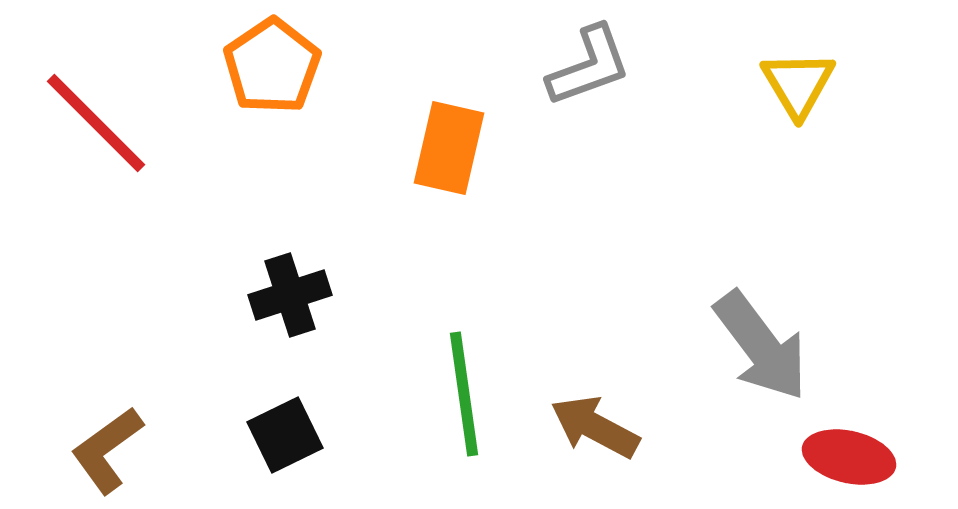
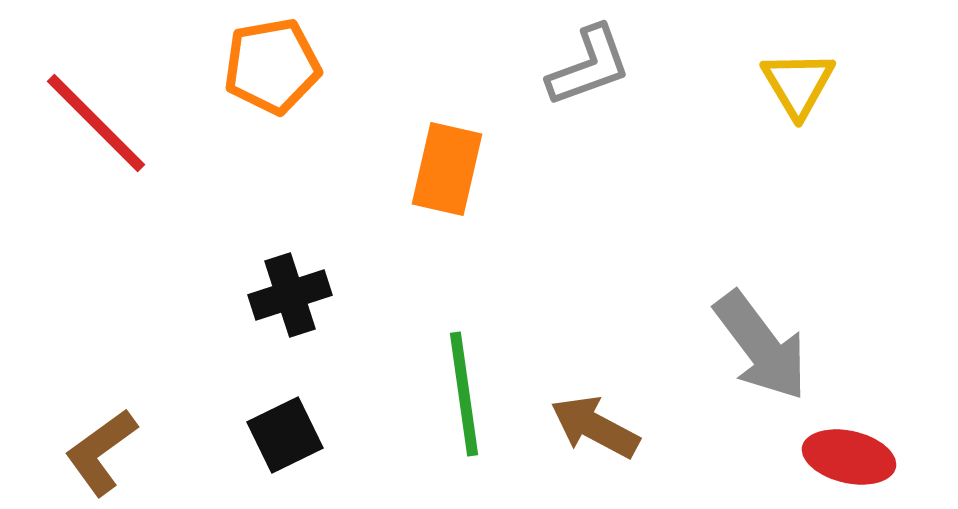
orange pentagon: rotated 24 degrees clockwise
orange rectangle: moved 2 px left, 21 px down
brown L-shape: moved 6 px left, 2 px down
